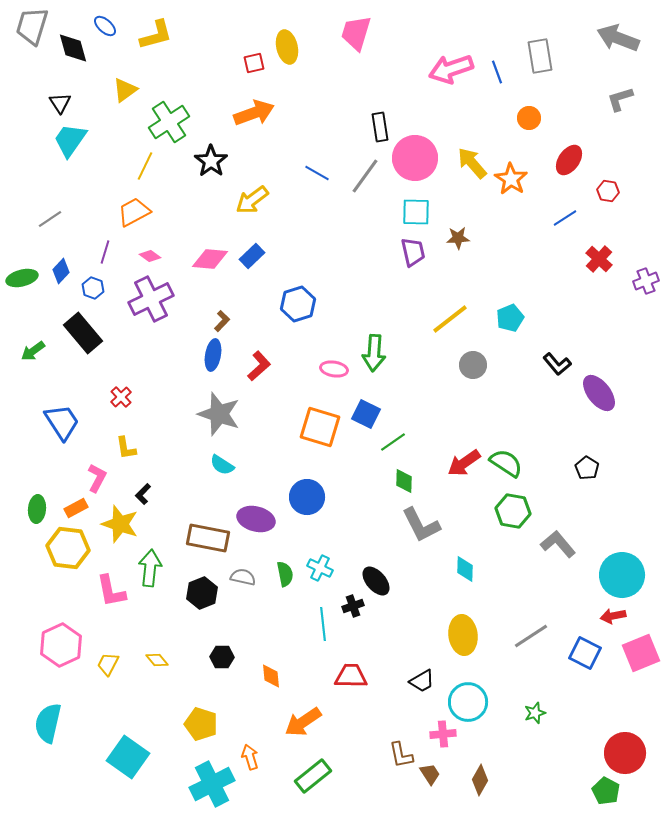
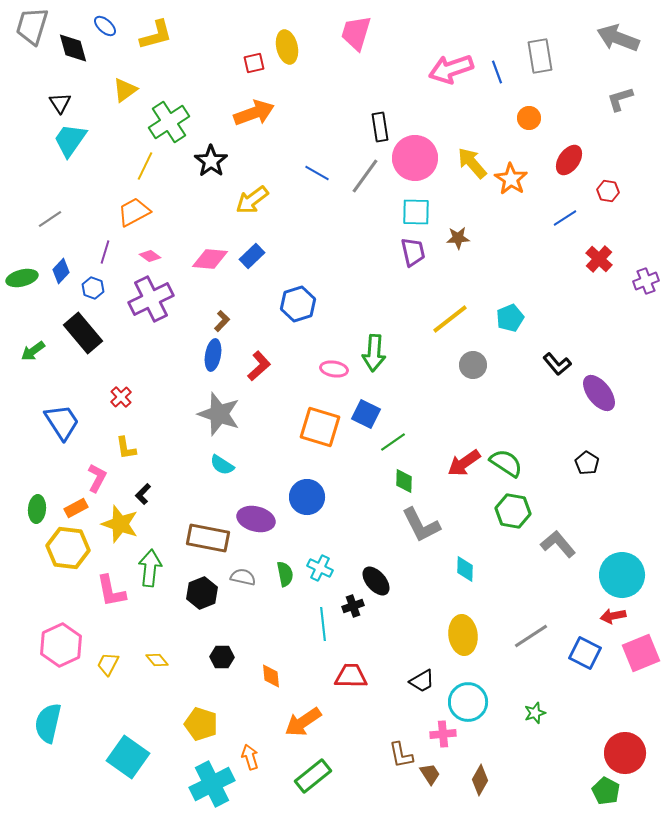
black pentagon at (587, 468): moved 5 px up
